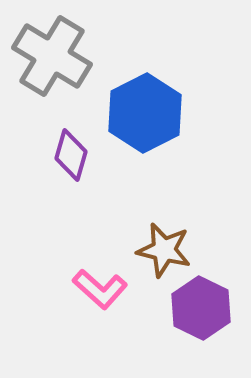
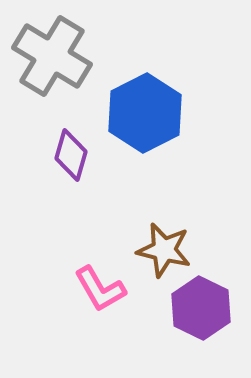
pink L-shape: rotated 18 degrees clockwise
